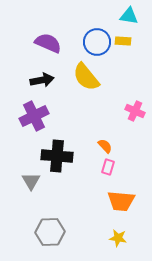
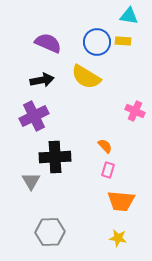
yellow semicircle: rotated 20 degrees counterclockwise
black cross: moved 2 px left, 1 px down; rotated 8 degrees counterclockwise
pink rectangle: moved 3 px down
